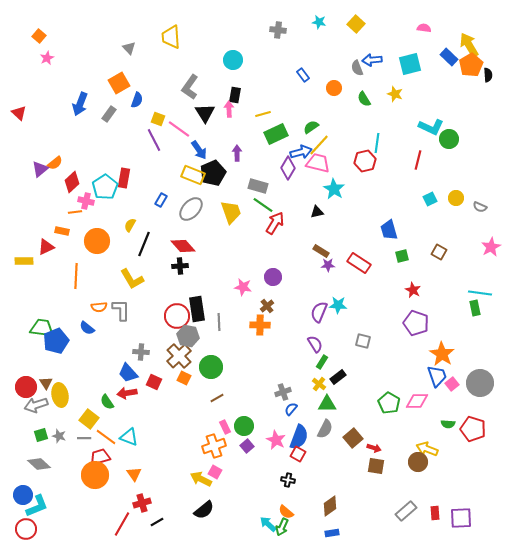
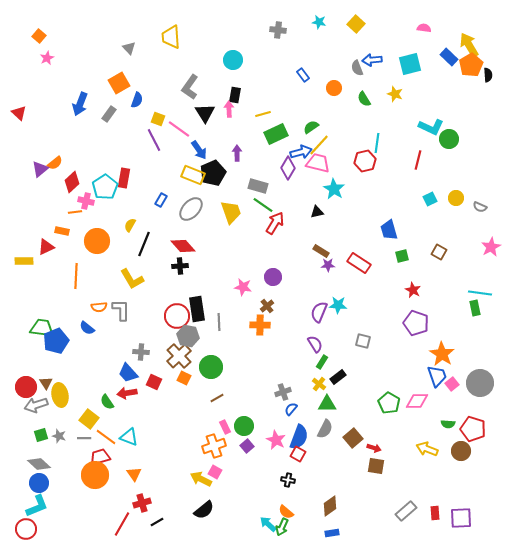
brown circle at (418, 462): moved 43 px right, 11 px up
blue circle at (23, 495): moved 16 px right, 12 px up
